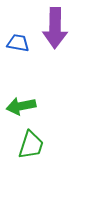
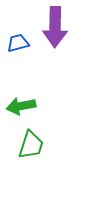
purple arrow: moved 1 px up
blue trapezoid: rotated 25 degrees counterclockwise
